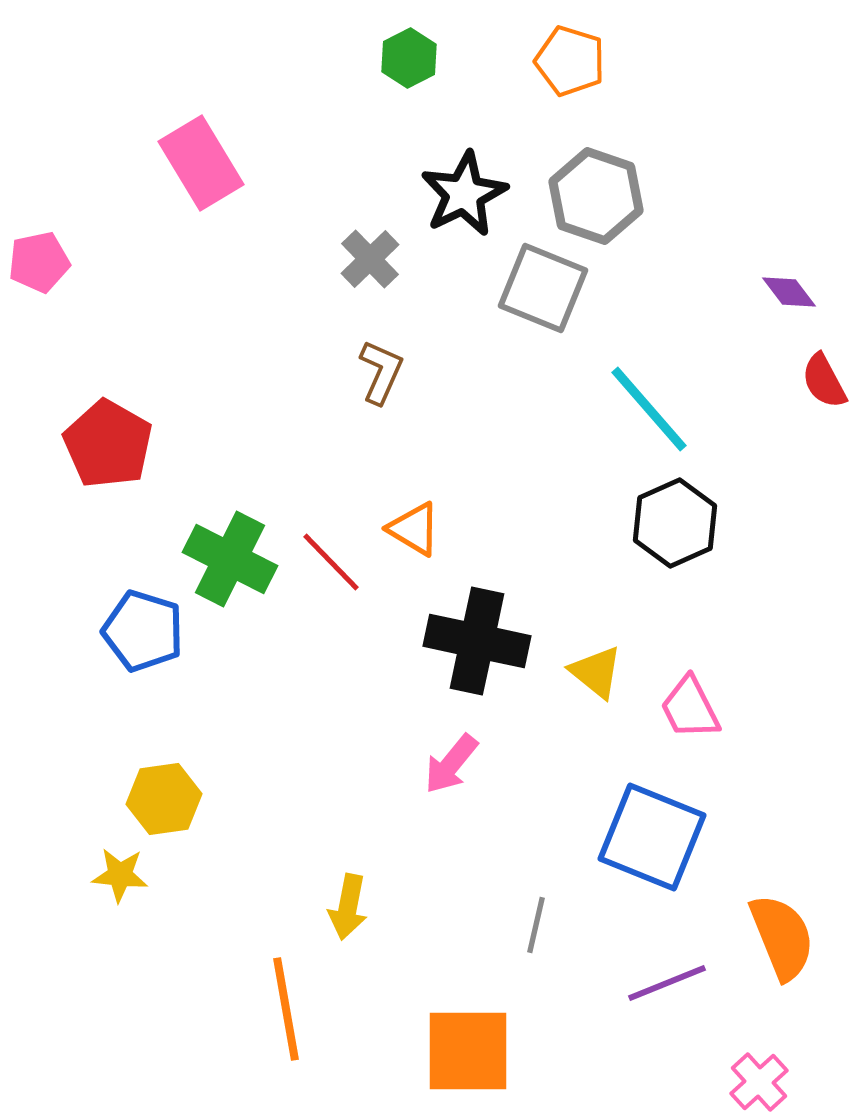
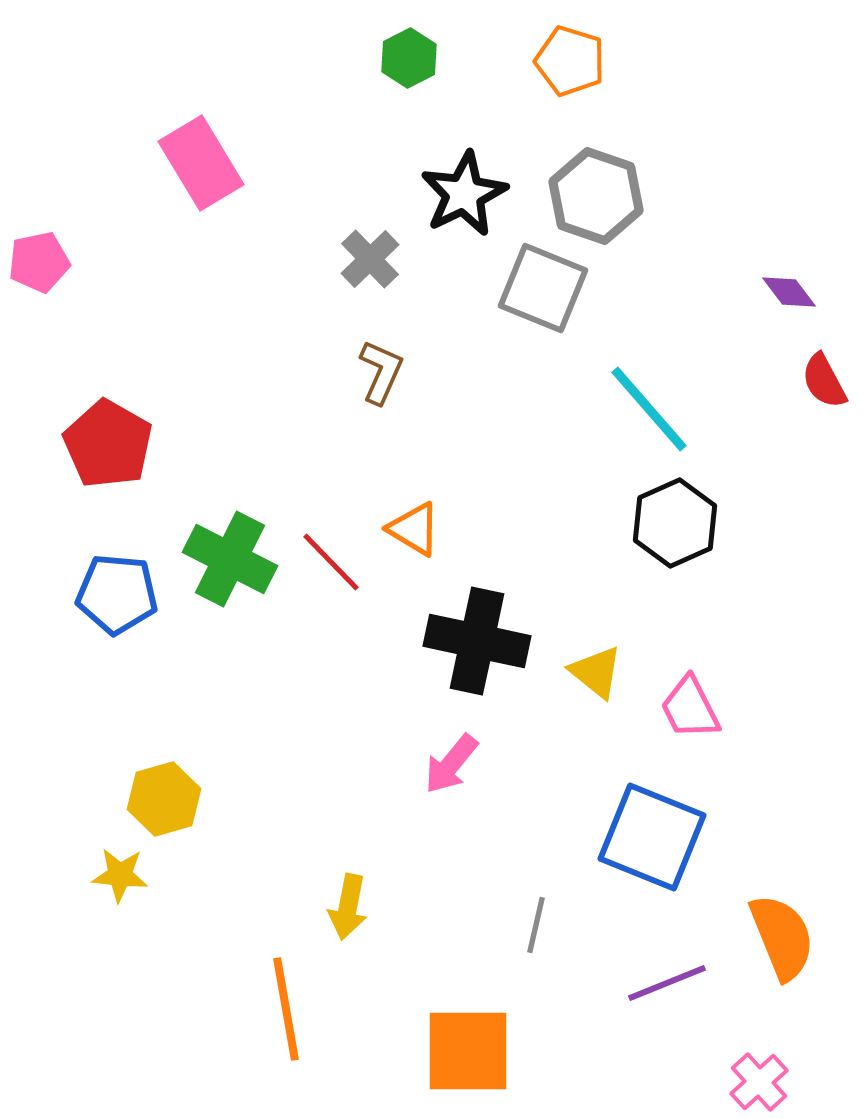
blue pentagon: moved 26 px left, 37 px up; rotated 12 degrees counterclockwise
yellow hexagon: rotated 8 degrees counterclockwise
